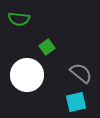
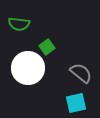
green semicircle: moved 5 px down
white circle: moved 1 px right, 7 px up
cyan square: moved 1 px down
